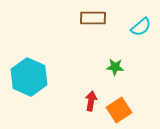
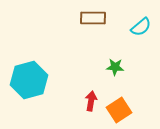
cyan hexagon: moved 3 px down; rotated 21 degrees clockwise
